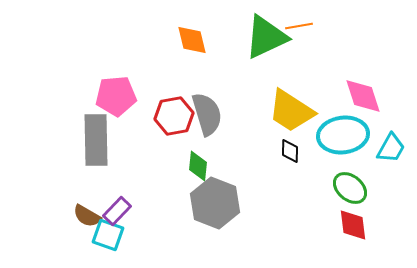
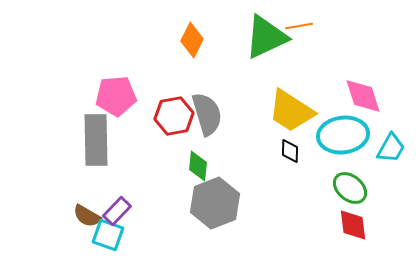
orange diamond: rotated 40 degrees clockwise
gray hexagon: rotated 18 degrees clockwise
